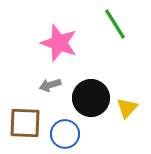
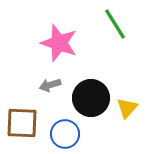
brown square: moved 3 px left
